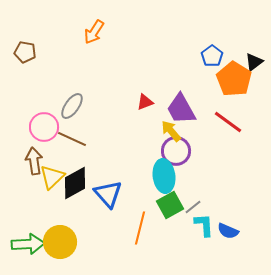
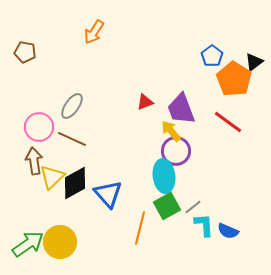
purple trapezoid: rotated 8 degrees clockwise
pink circle: moved 5 px left
green square: moved 3 px left, 1 px down
green arrow: rotated 32 degrees counterclockwise
